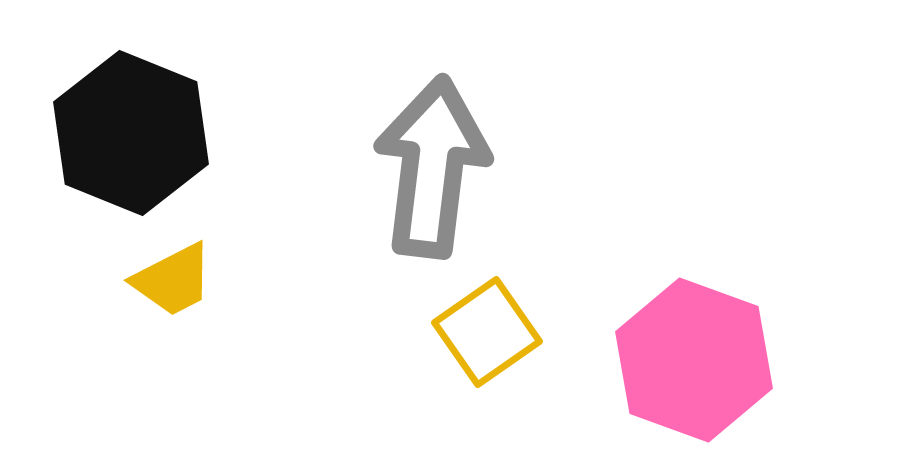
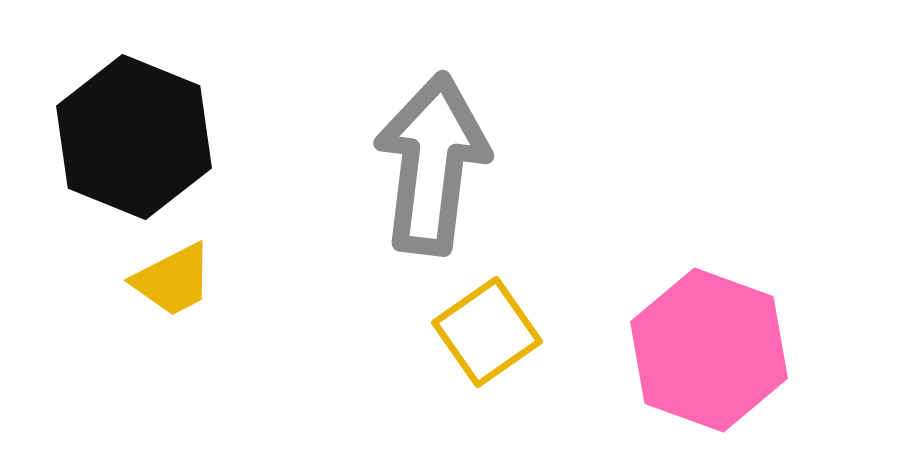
black hexagon: moved 3 px right, 4 px down
gray arrow: moved 3 px up
pink hexagon: moved 15 px right, 10 px up
